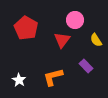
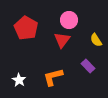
pink circle: moved 6 px left
purple rectangle: moved 2 px right
